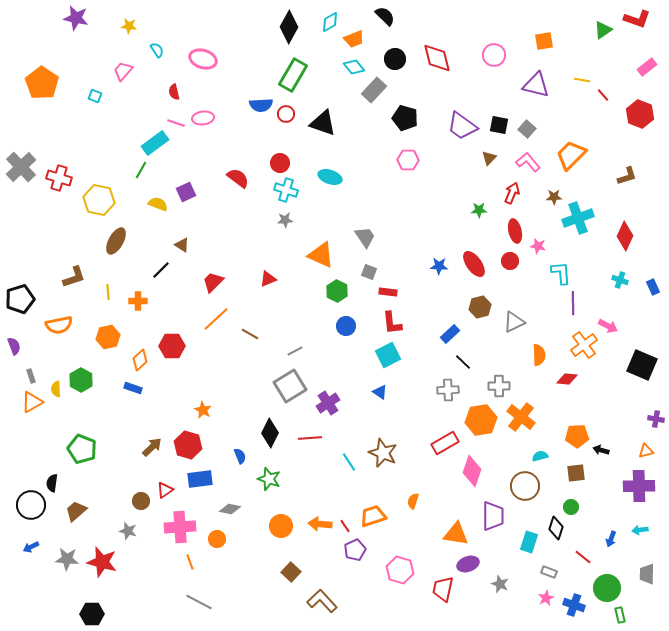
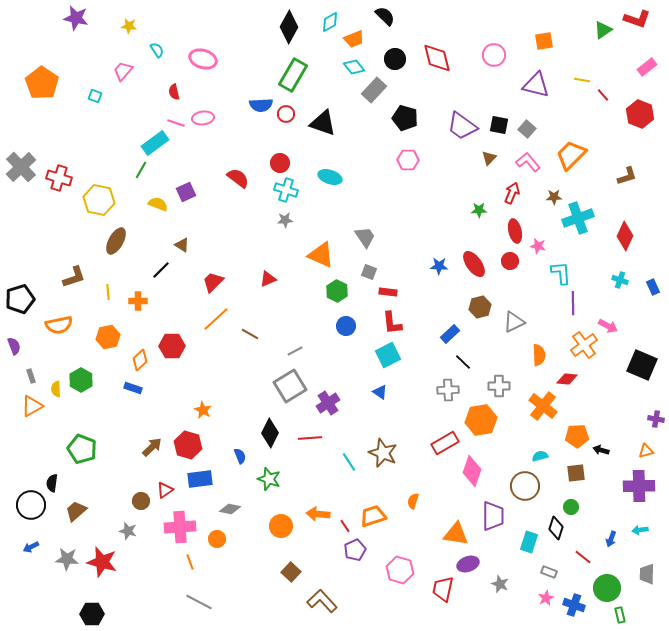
orange triangle at (32, 402): moved 4 px down
orange cross at (521, 417): moved 22 px right, 11 px up
orange arrow at (320, 524): moved 2 px left, 10 px up
